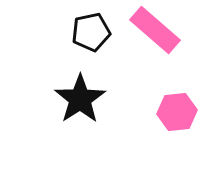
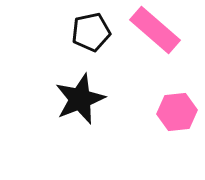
black star: rotated 12 degrees clockwise
